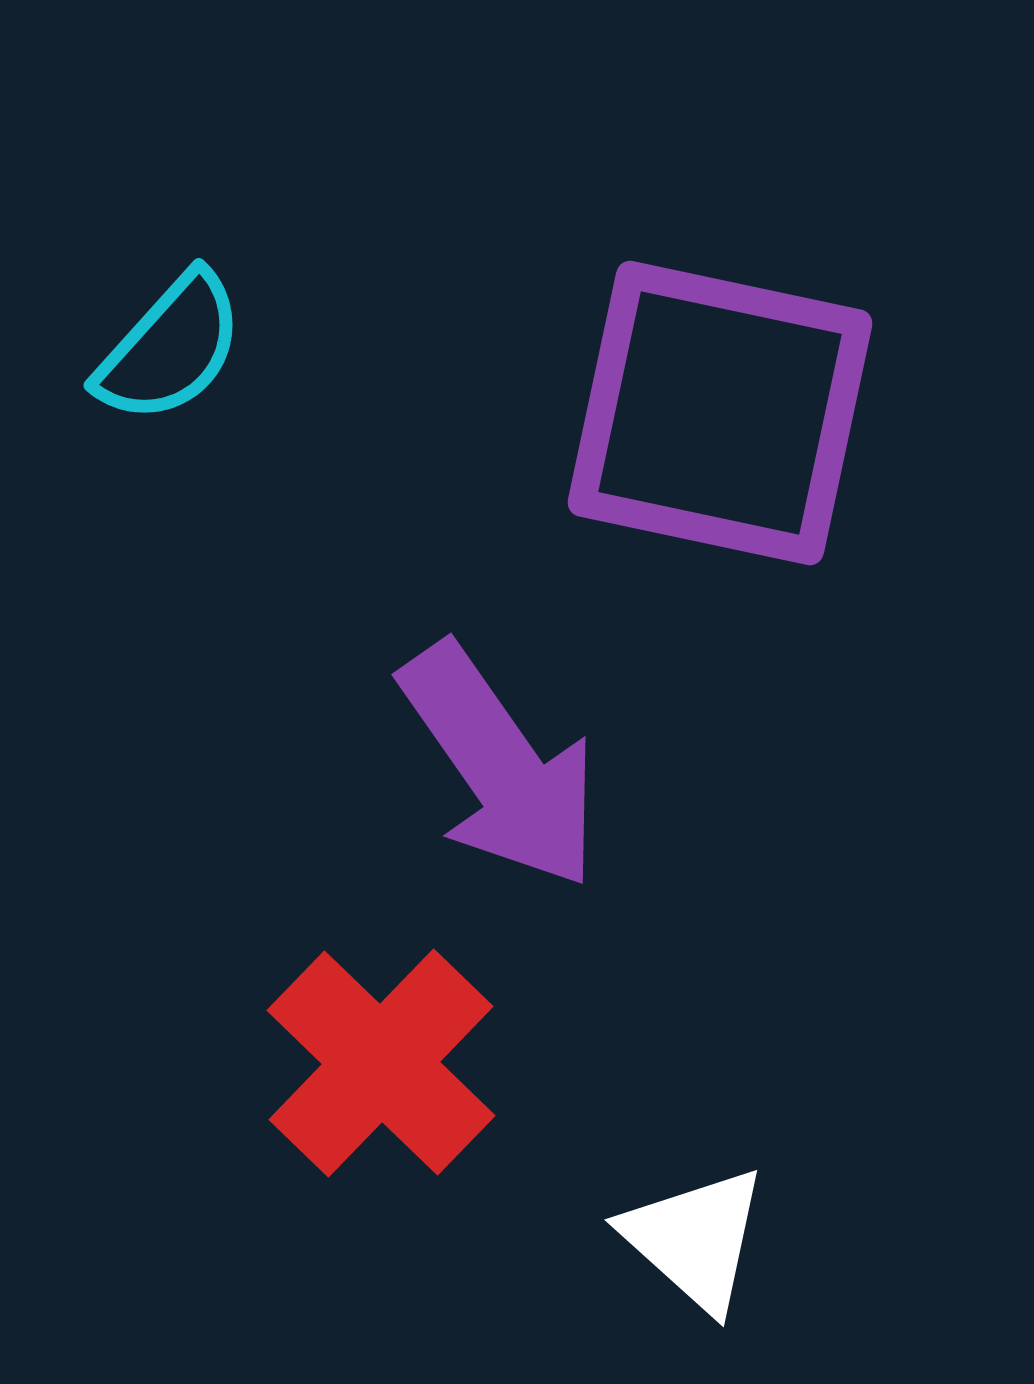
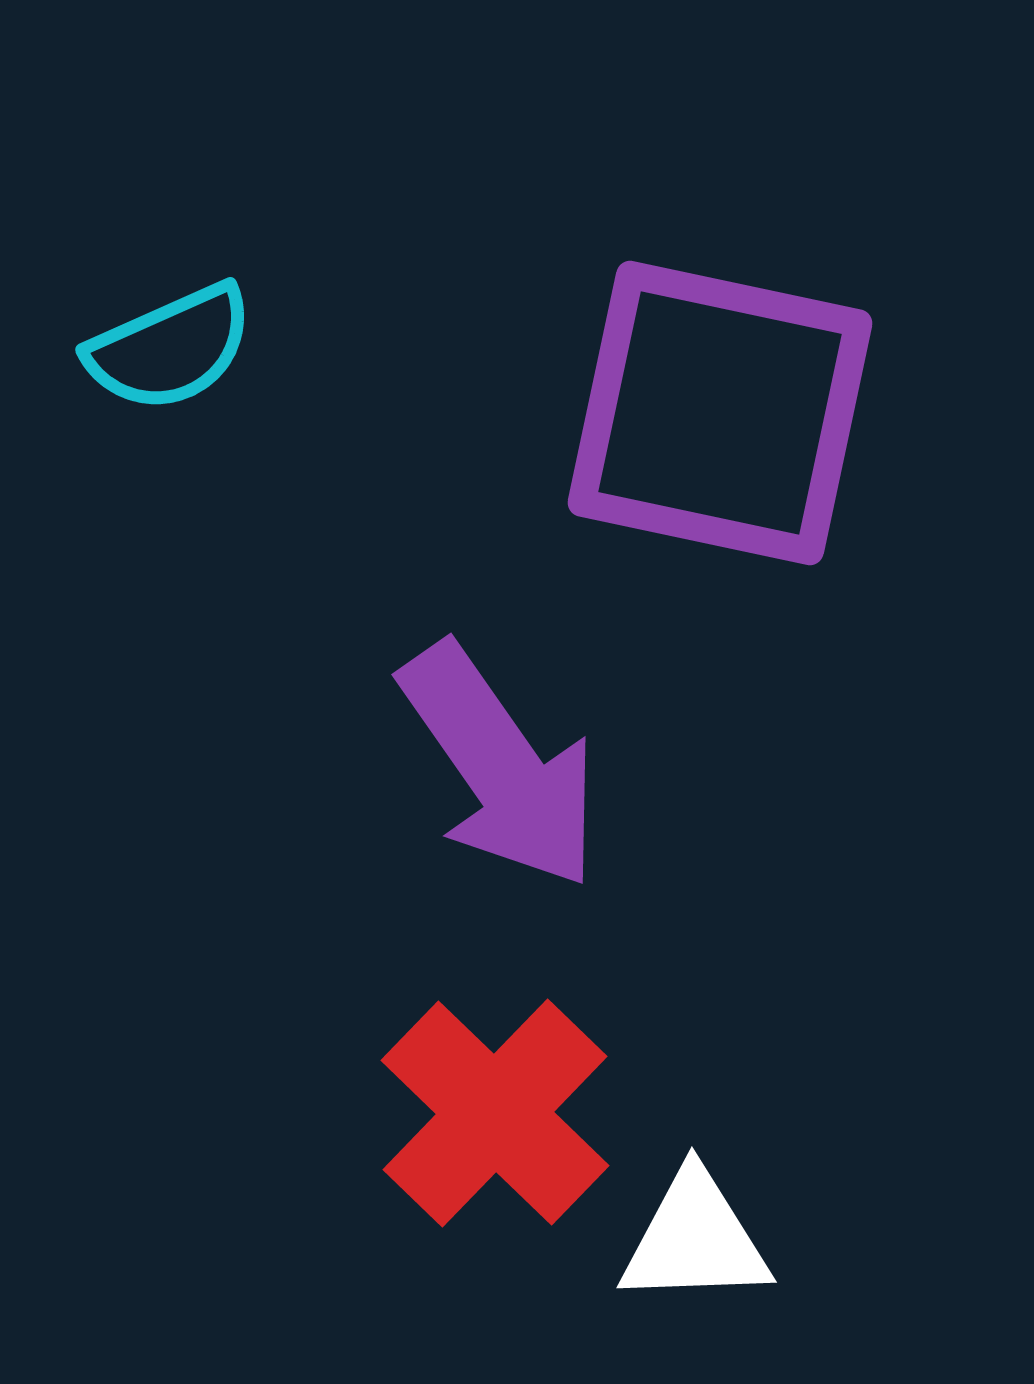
cyan semicircle: rotated 24 degrees clockwise
red cross: moved 114 px right, 50 px down
white triangle: rotated 44 degrees counterclockwise
